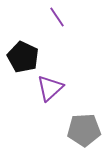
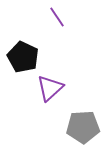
gray pentagon: moved 1 px left, 3 px up
